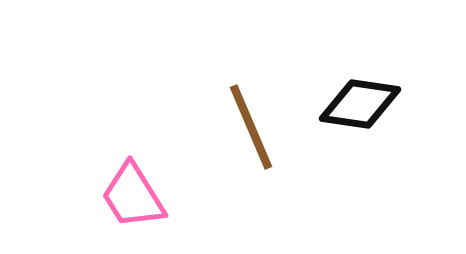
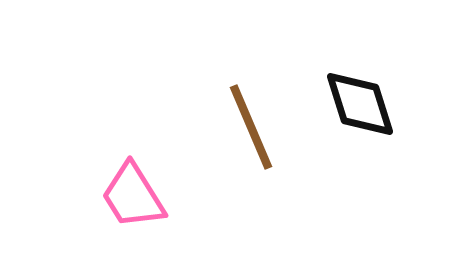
black diamond: rotated 64 degrees clockwise
